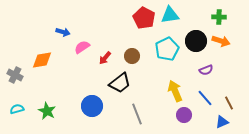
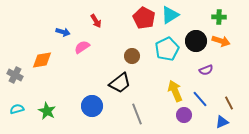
cyan triangle: rotated 24 degrees counterclockwise
red arrow: moved 9 px left, 37 px up; rotated 72 degrees counterclockwise
blue line: moved 5 px left, 1 px down
